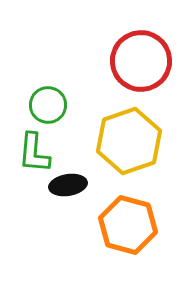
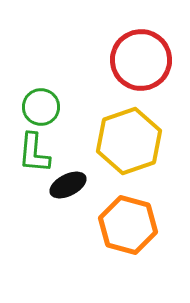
red circle: moved 1 px up
green circle: moved 7 px left, 2 px down
black ellipse: rotated 18 degrees counterclockwise
